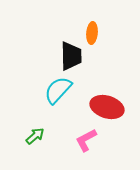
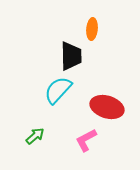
orange ellipse: moved 4 px up
